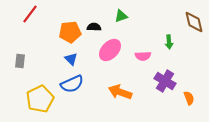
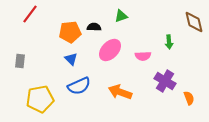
blue semicircle: moved 7 px right, 2 px down
yellow pentagon: rotated 16 degrees clockwise
